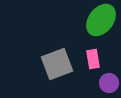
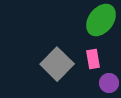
gray square: rotated 24 degrees counterclockwise
